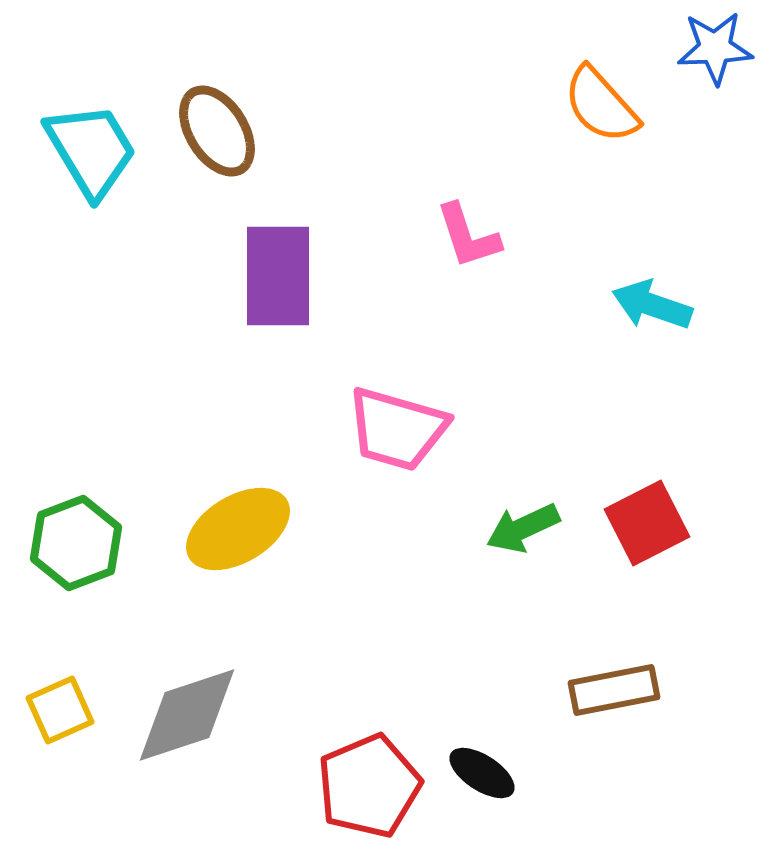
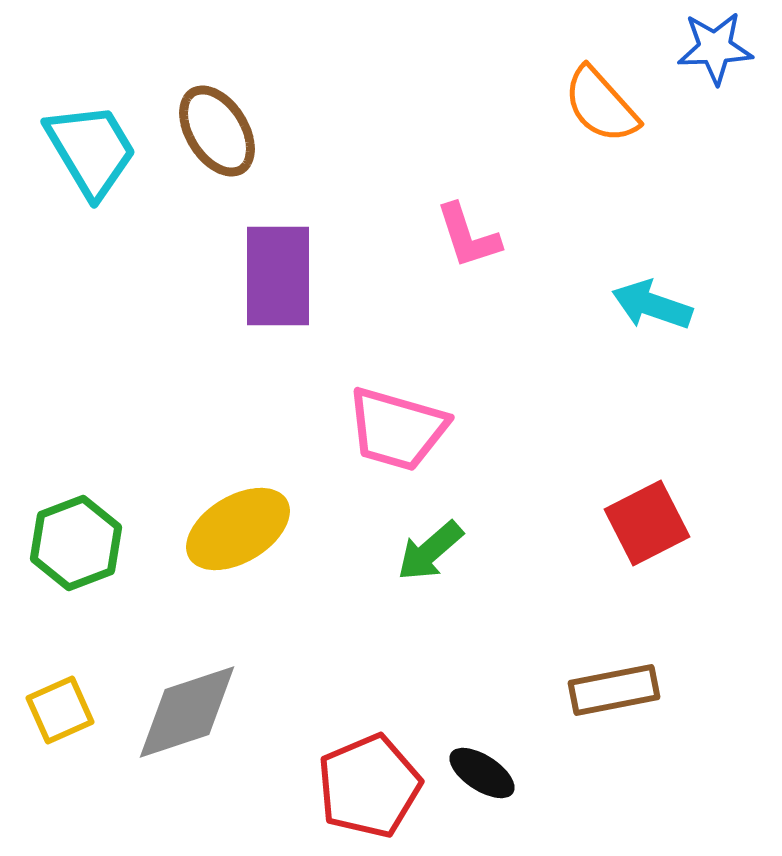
green arrow: moved 93 px left, 23 px down; rotated 16 degrees counterclockwise
gray diamond: moved 3 px up
